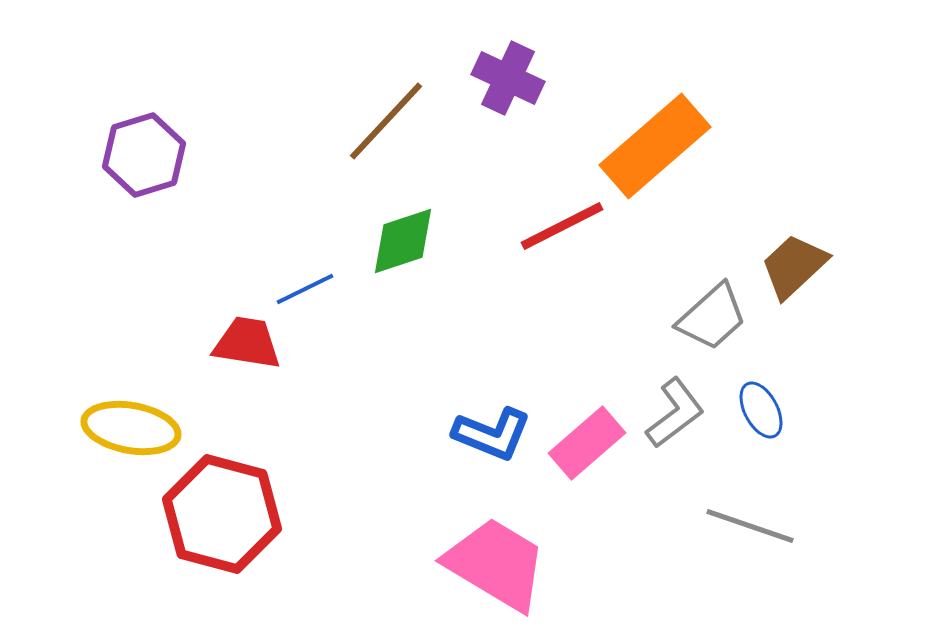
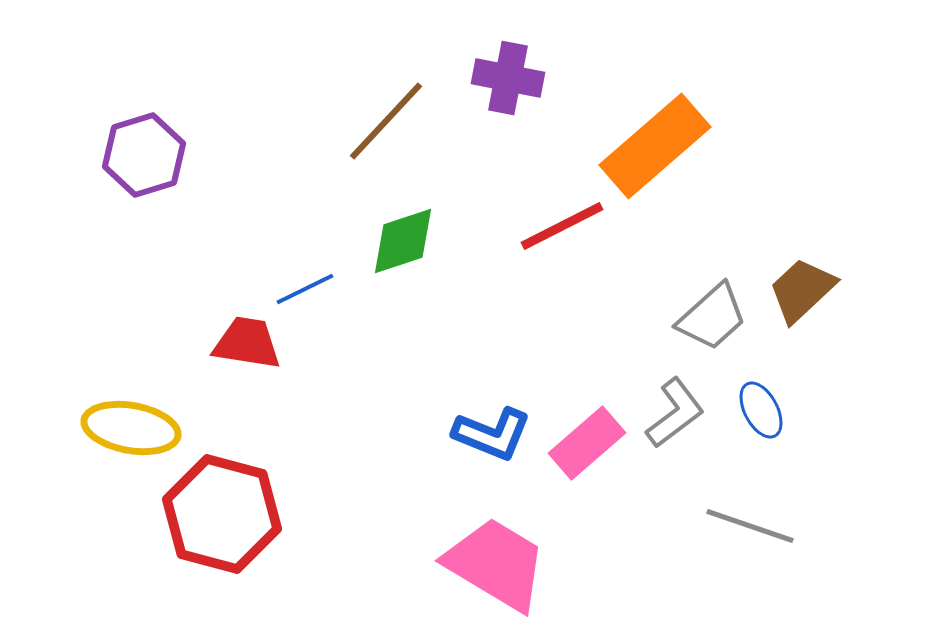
purple cross: rotated 14 degrees counterclockwise
brown trapezoid: moved 8 px right, 24 px down
